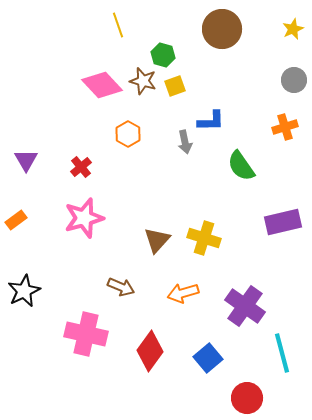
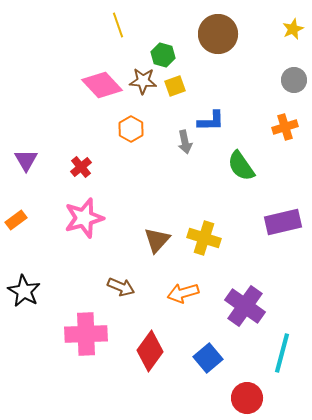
brown circle: moved 4 px left, 5 px down
brown star: rotated 12 degrees counterclockwise
orange hexagon: moved 3 px right, 5 px up
black star: rotated 16 degrees counterclockwise
pink cross: rotated 15 degrees counterclockwise
cyan line: rotated 30 degrees clockwise
